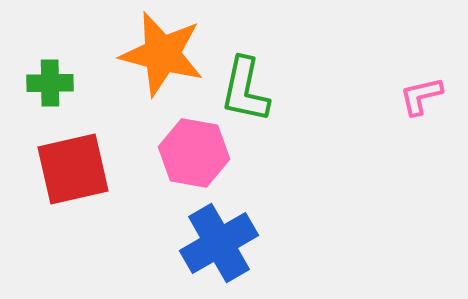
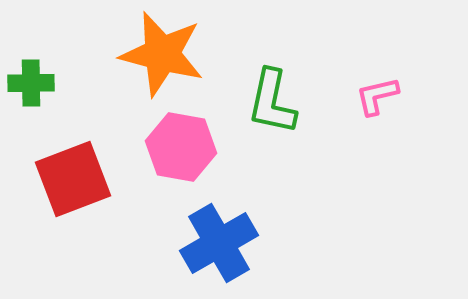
green cross: moved 19 px left
green L-shape: moved 27 px right, 12 px down
pink L-shape: moved 44 px left
pink hexagon: moved 13 px left, 6 px up
red square: moved 10 px down; rotated 8 degrees counterclockwise
